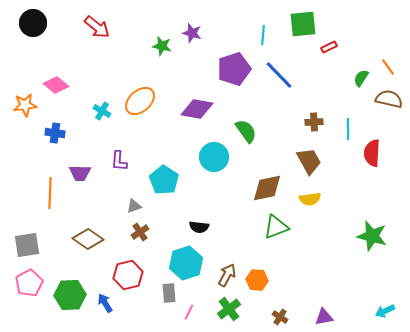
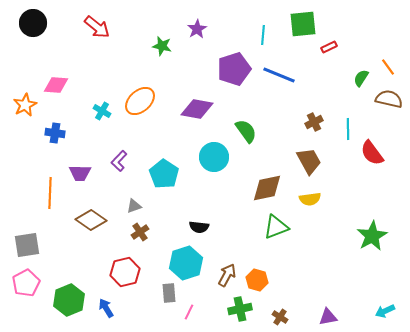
purple star at (192, 33): moved 5 px right, 4 px up; rotated 24 degrees clockwise
blue line at (279, 75): rotated 24 degrees counterclockwise
pink diamond at (56, 85): rotated 35 degrees counterclockwise
orange star at (25, 105): rotated 20 degrees counterclockwise
brown cross at (314, 122): rotated 24 degrees counterclockwise
red semicircle at (372, 153): rotated 40 degrees counterclockwise
purple L-shape at (119, 161): rotated 40 degrees clockwise
cyan pentagon at (164, 180): moved 6 px up
green star at (372, 236): rotated 28 degrees clockwise
brown diamond at (88, 239): moved 3 px right, 19 px up
red hexagon at (128, 275): moved 3 px left, 3 px up
orange hexagon at (257, 280): rotated 10 degrees clockwise
pink pentagon at (29, 283): moved 3 px left
green hexagon at (70, 295): moved 1 px left, 5 px down; rotated 20 degrees counterclockwise
blue arrow at (105, 303): moved 1 px right, 5 px down
green cross at (229, 309): moved 11 px right; rotated 25 degrees clockwise
purple triangle at (324, 317): moved 4 px right
